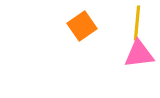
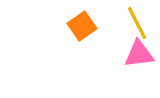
yellow line: rotated 32 degrees counterclockwise
